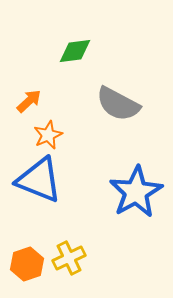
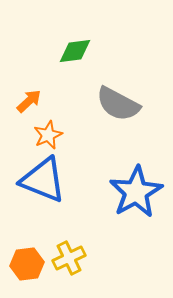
blue triangle: moved 4 px right
orange hexagon: rotated 12 degrees clockwise
